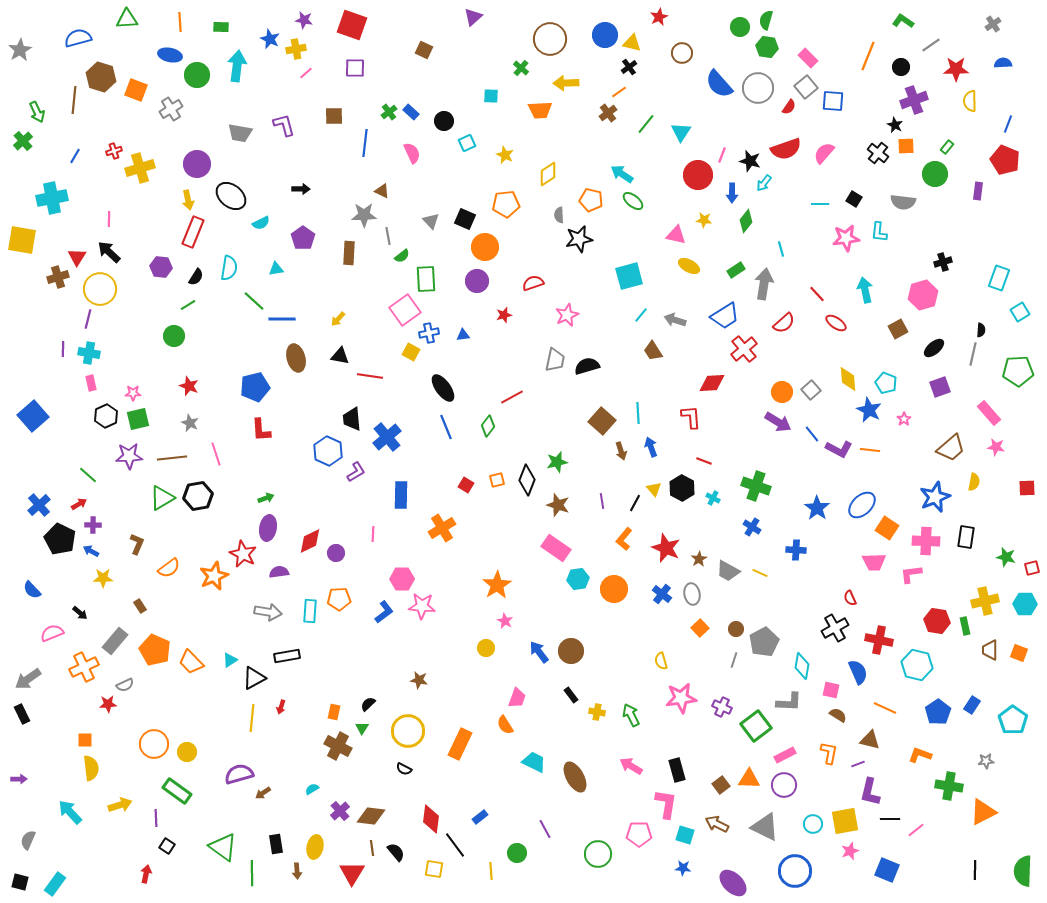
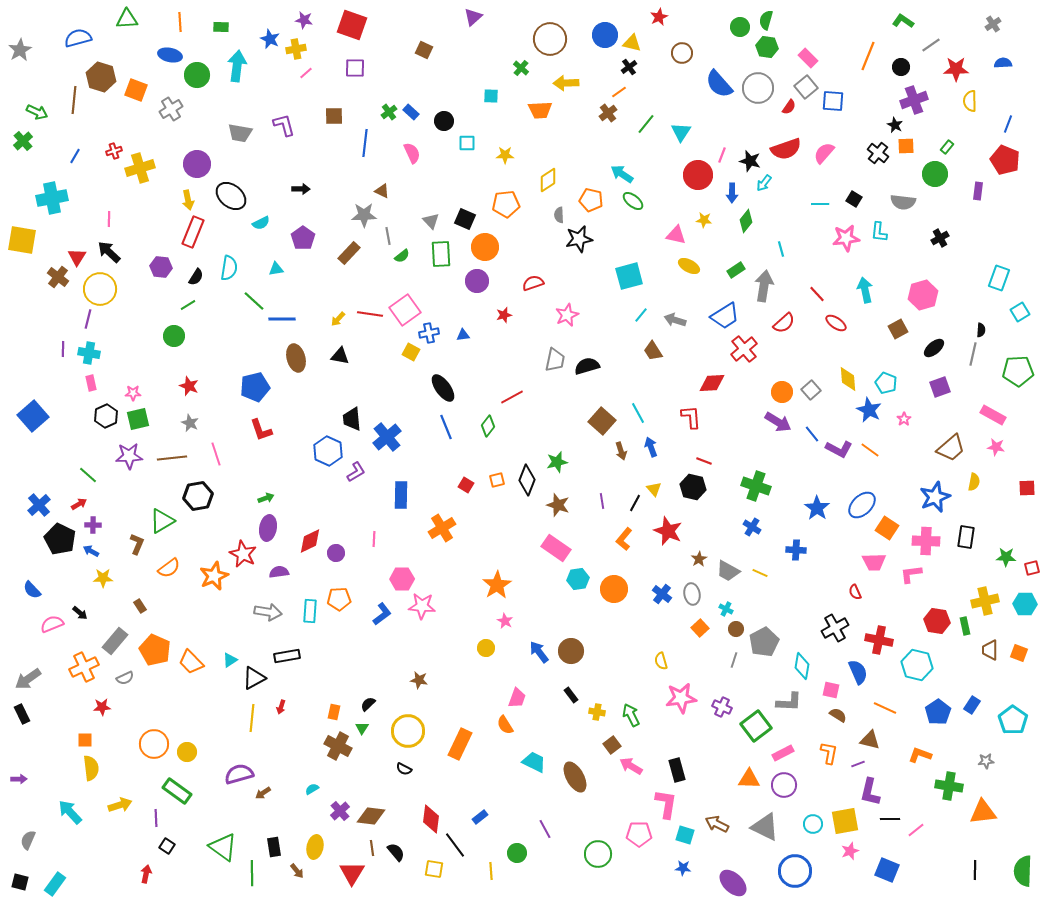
green arrow at (37, 112): rotated 40 degrees counterclockwise
cyan square at (467, 143): rotated 24 degrees clockwise
yellow star at (505, 155): rotated 24 degrees counterclockwise
yellow diamond at (548, 174): moved 6 px down
brown rectangle at (349, 253): rotated 40 degrees clockwise
black cross at (943, 262): moved 3 px left, 24 px up; rotated 12 degrees counterclockwise
brown cross at (58, 277): rotated 35 degrees counterclockwise
green rectangle at (426, 279): moved 15 px right, 25 px up
gray arrow at (764, 284): moved 2 px down
red line at (370, 376): moved 62 px up
cyan line at (638, 413): rotated 25 degrees counterclockwise
pink rectangle at (989, 413): moved 4 px right, 2 px down; rotated 20 degrees counterclockwise
red L-shape at (261, 430): rotated 15 degrees counterclockwise
orange line at (870, 450): rotated 30 degrees clockwise
black hexagon at (682, 488): moved 11 px right, 1 px up; rotated 15 degrees counterclockwise
green triangle at (162, 498): moved 23 px down
cyan cross at (713, 498): moved 13 px right, 111 px down
pink line at (373, 534): moved 1 px right, 5 px down
red star at (666, 548): moved 2 px right, 17 px up
green star at (1006, 557): rotated 12 degrees counterclockwise
red semicircle at (850, 598): moved 5 px right, 6 px up
blue L-shape at (384, 612): moved 2 px left, 2 px down
pink semicircle at (52, 633): moved 9 px up
gray semicircle at (125, 685): moved 7 px up
red star at (108, 704): moved 6 px left, 3 px down
pink rectangle at (785, 755): moved 2 px left, 2 px up
brown square at (721, 785): moved 109 px left, 40 px up
orange triangle at (983, 812): rotated 20 degrees clockwise
black rectangle at (276, 844): moved 2 px left, 3 px down
brown arrow at (297, 871): rotated 35 degrees counterclockwise
